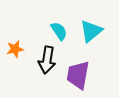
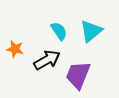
orange star: rotated 24 degrees clockwise
black arrow: rotated 128 degrees counterclockwise
purple trapezoid: rotated 12 degrees clockwise
